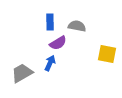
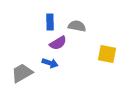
blue arrow: rotated 84 degrees clockwise
